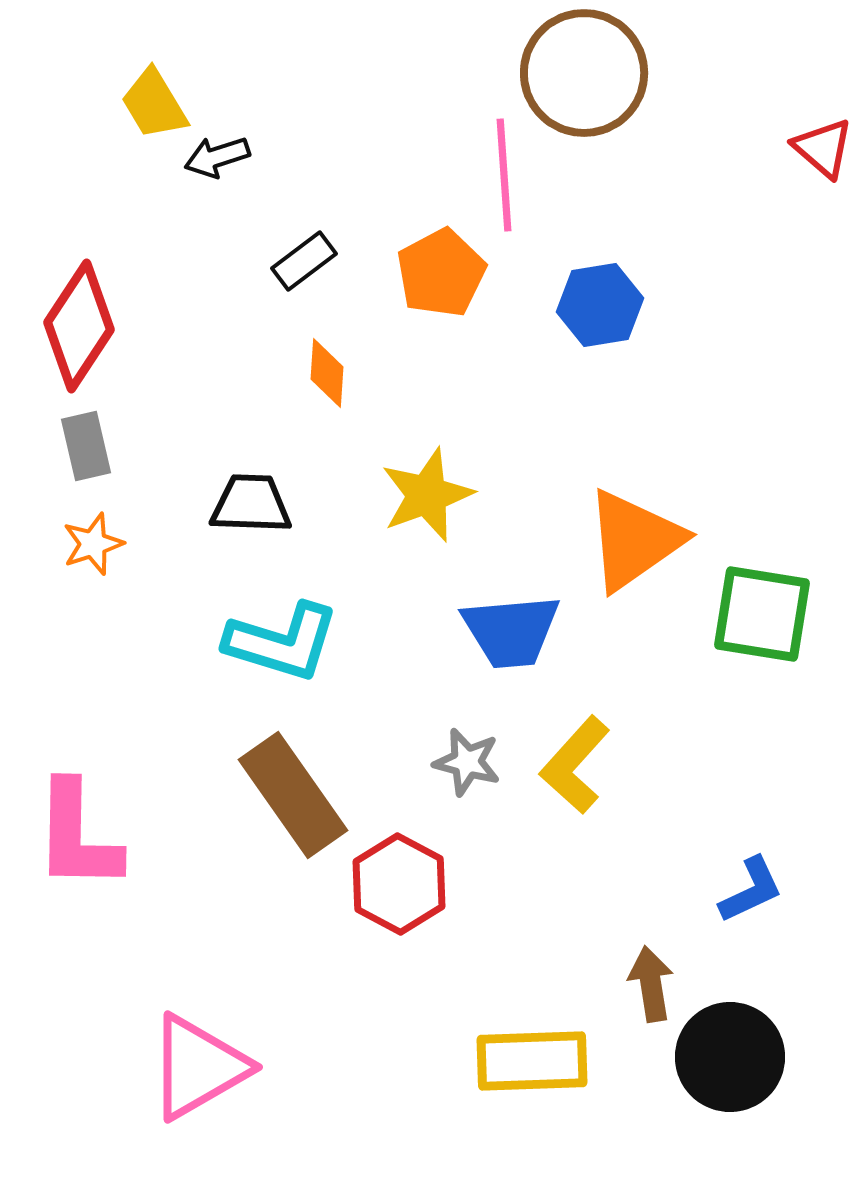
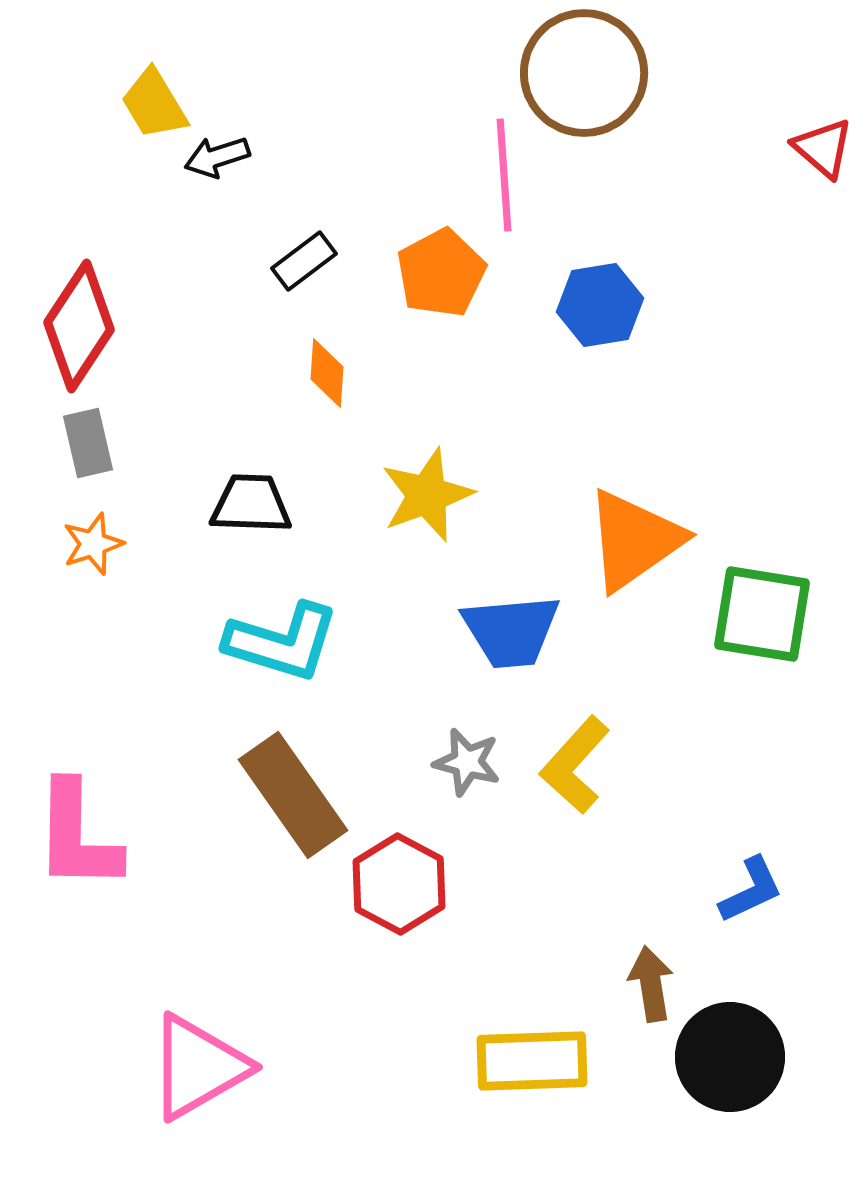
gray rectangle: moved 2 px right, 3 px up
